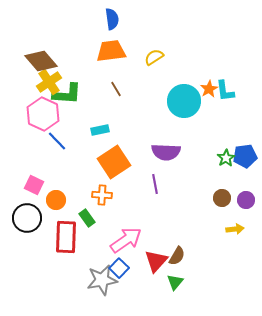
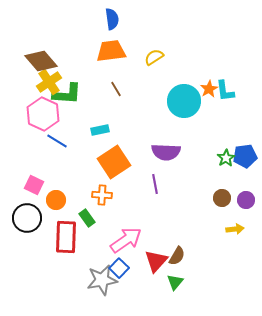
blue line: rotated 15 degrees counterclockwise
